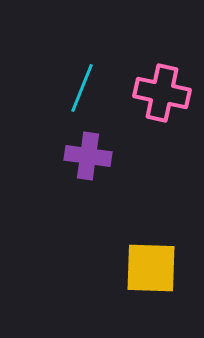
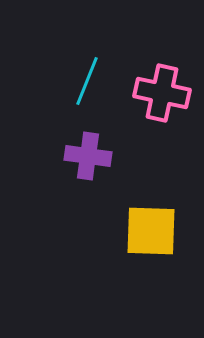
cyan line: moved 5 px right, 7 px up
yellow square: moved 37 px up
